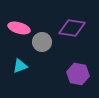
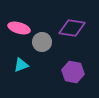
cyan triangle: moved 1 px right, 1 px up
purple hexagon: moved 5 px left, 2 px up
